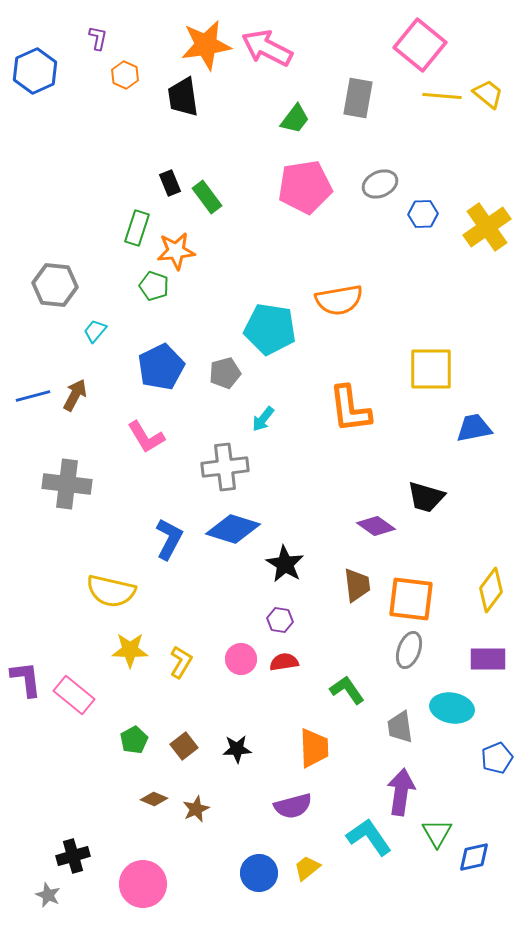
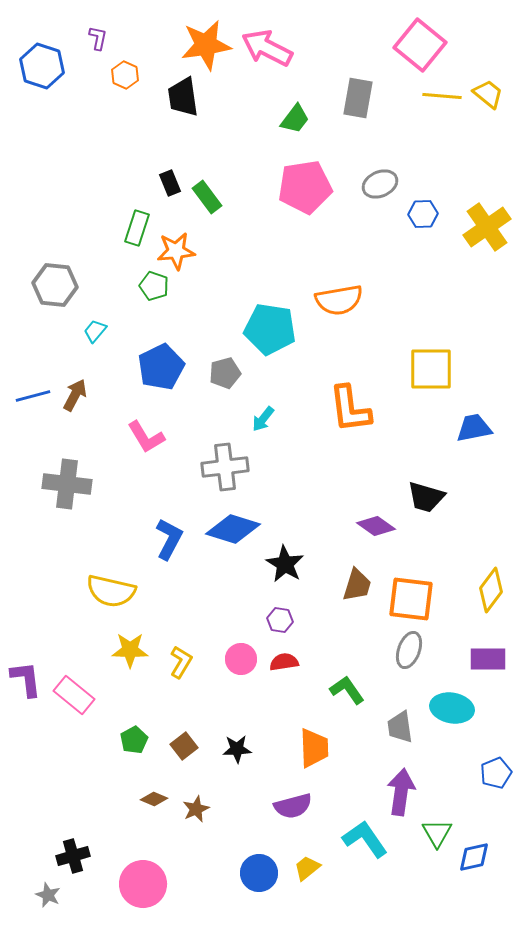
blue hexagon at (35, 71): moved 7 px right, 5 px up; rotated 18 degrees counterclockwise
brown trapezoid at (357, 585): rotated 24 degrees clockwise
blue pentagon at (497, 758): moved 1 px left, 15 px down
cyan L-shape at (369, 837): moved 4 px left, 2 px down
